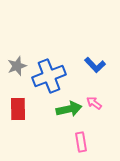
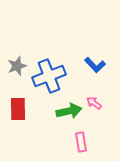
green arrow: moved 2 px down
